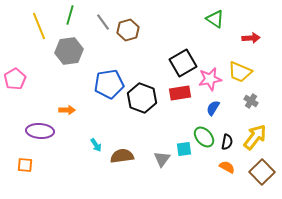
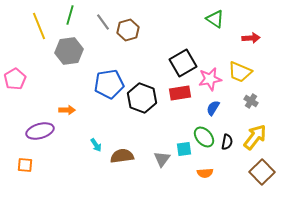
purple ellipse: rotated 20 degrees counterclockwise
orange semicircle: moved 22 px left, 6 px down; rotated 147 degrees clockwise
